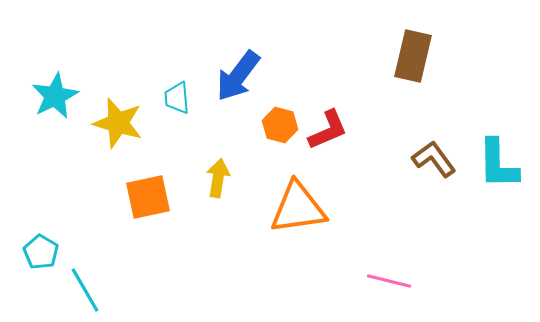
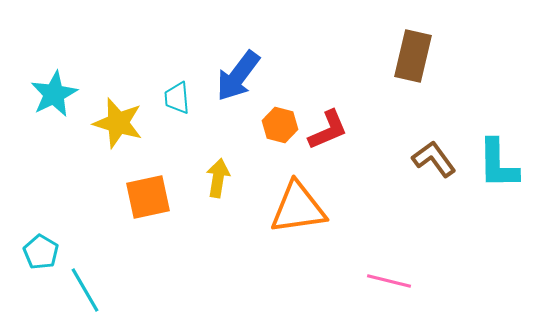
cyan star: moved 1 px left, 2 px up
